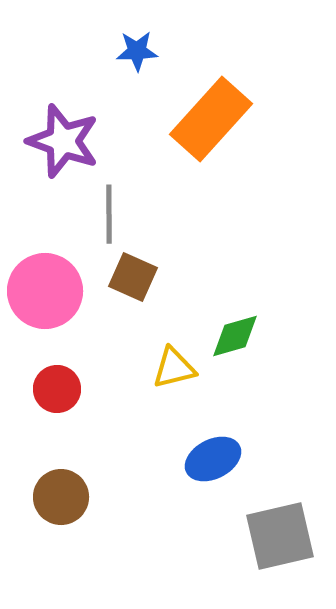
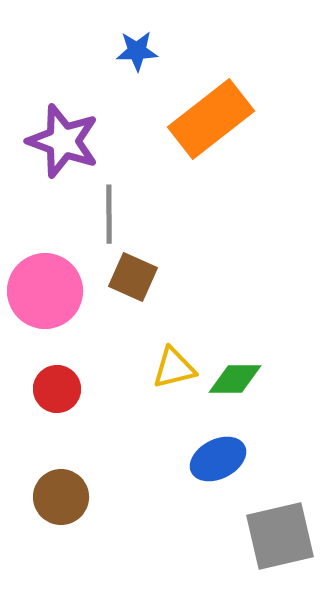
orange rectangle: rotated 10 degrees clockwise
green diamond: moved 43 px down; rotated 16 degrees clockwise
blue ellipse: moved 5 px right
